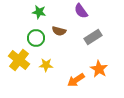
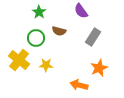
green star: rotated 24 degrees clockwise
gray rectangle: rotated 24 degrees counterclockwise
orange star: moved 1 px up; rotated 18 degrees clockwise
orange arrow: moved 3 px right, 5 px down; rotated 48 degrees clockwise
